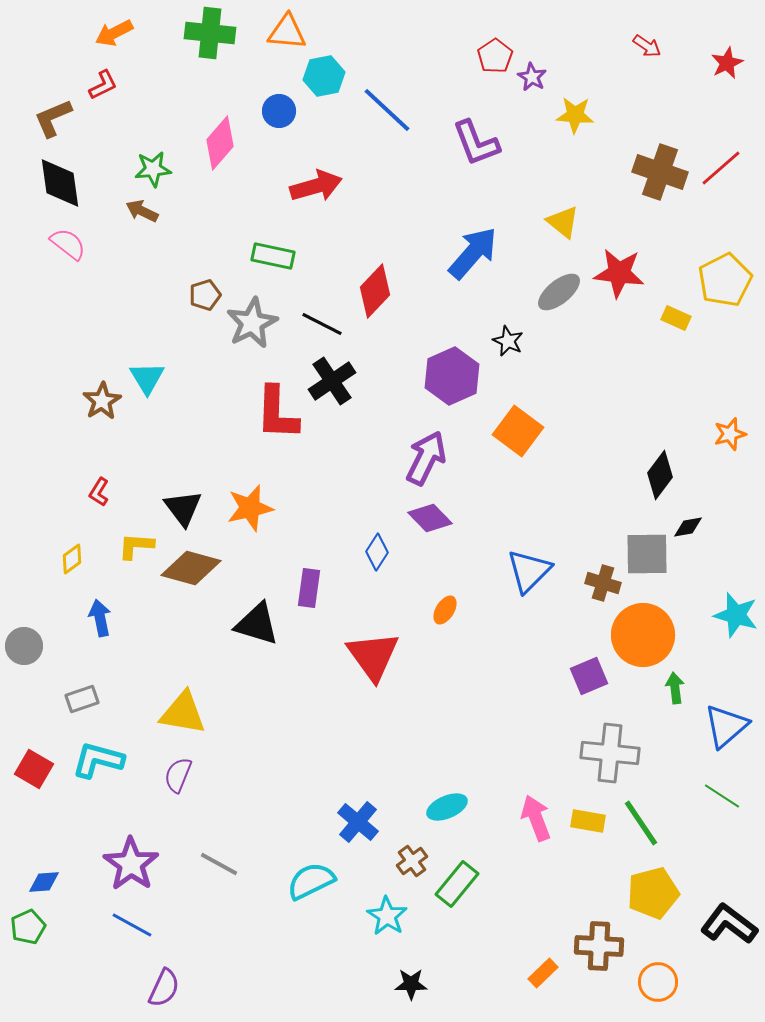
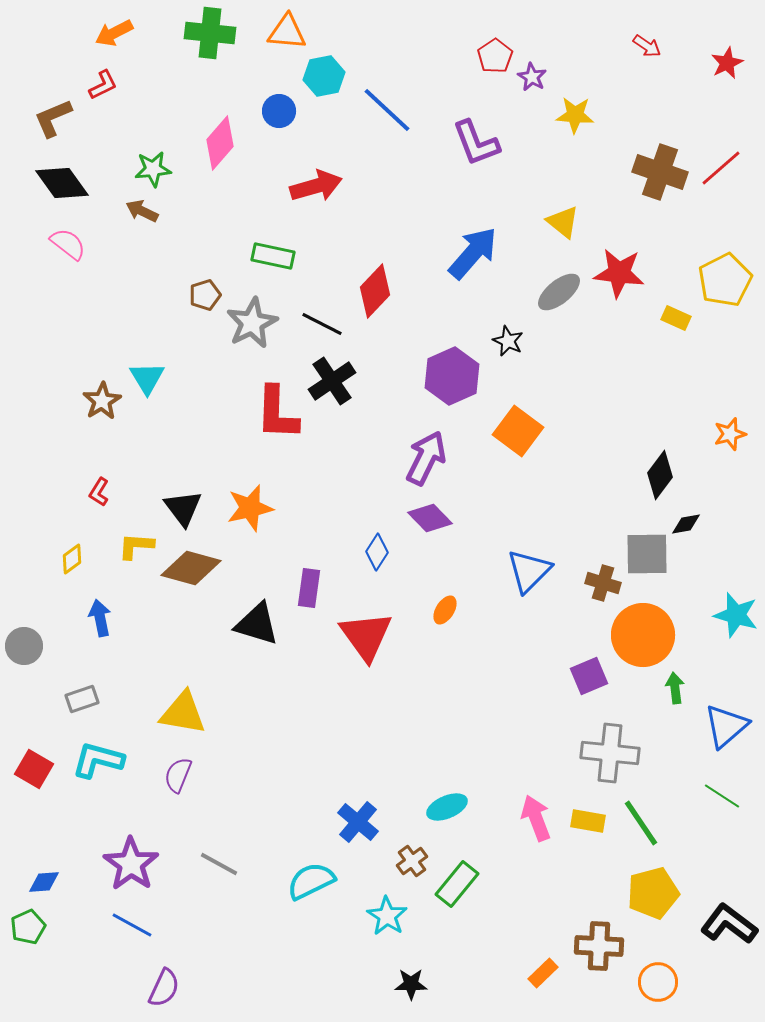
black diamond at (60, 183): moved 2 px right; rotated 28 degrees counterclockwise
black diamond at (688, 527): moved 2 px left, 3 px up
red triangle at (373, 656): moved 7 px left, 20 px up
